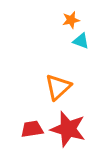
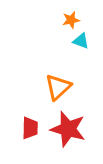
red trapezoid: moved 2 px left, 1 px up; rotated 100 degrees clockwise
